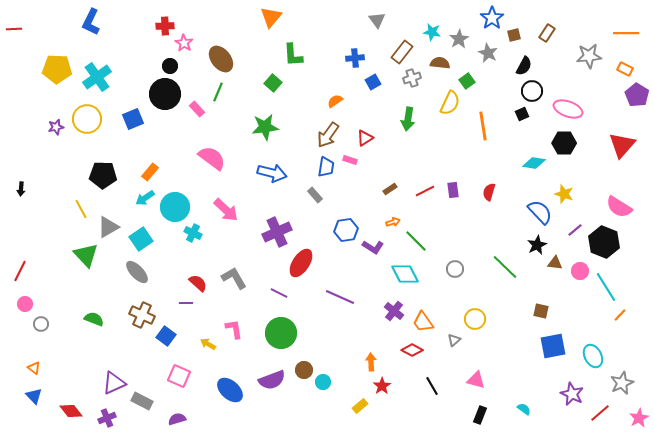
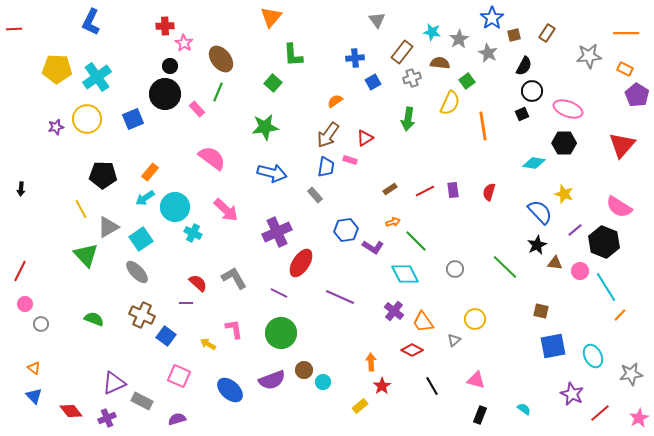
gray star at (622, 383): moved 9 px right, 9 px up; rotated 15 degrees clockwise
